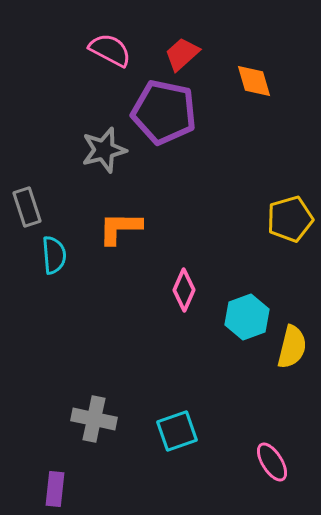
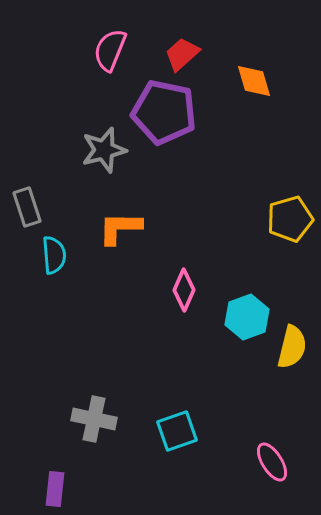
pink semicircle: rotated 96 degrees counterclockwise
